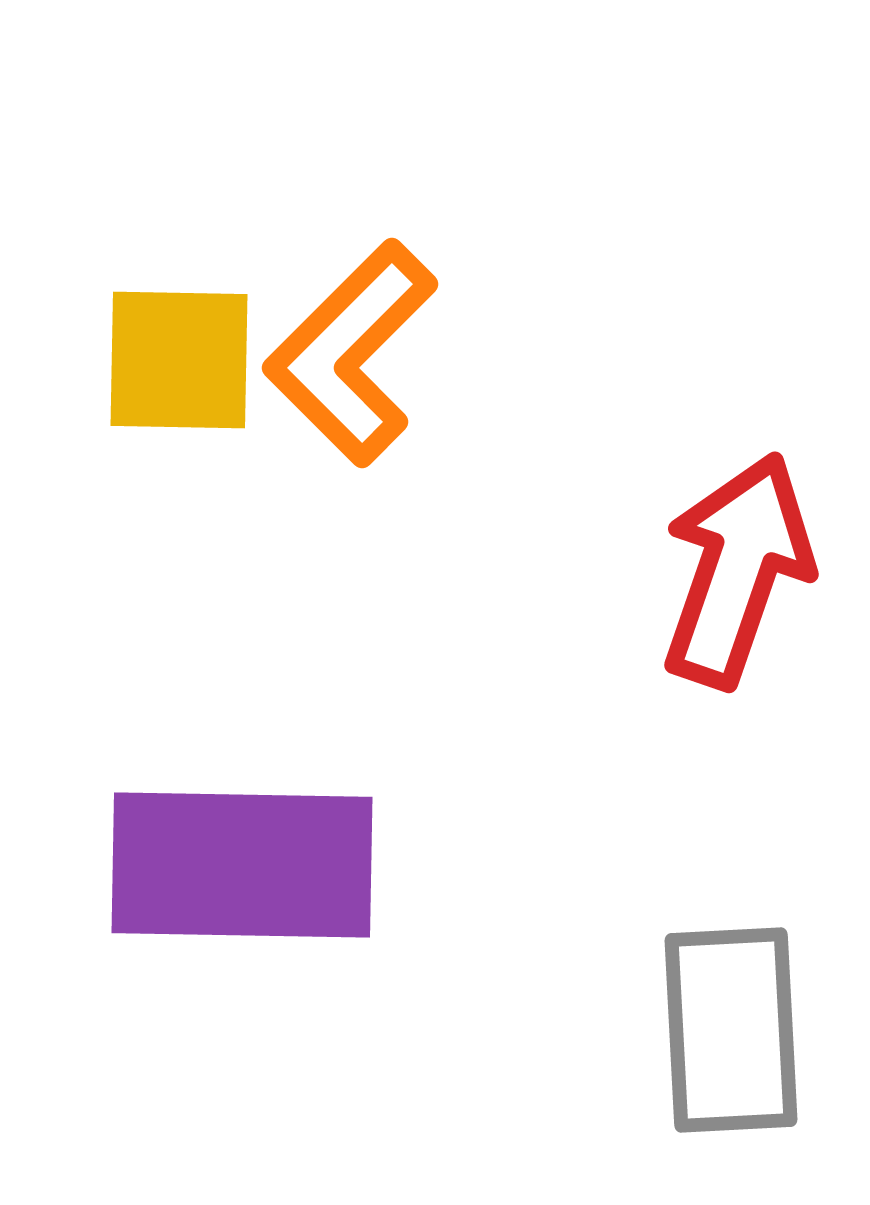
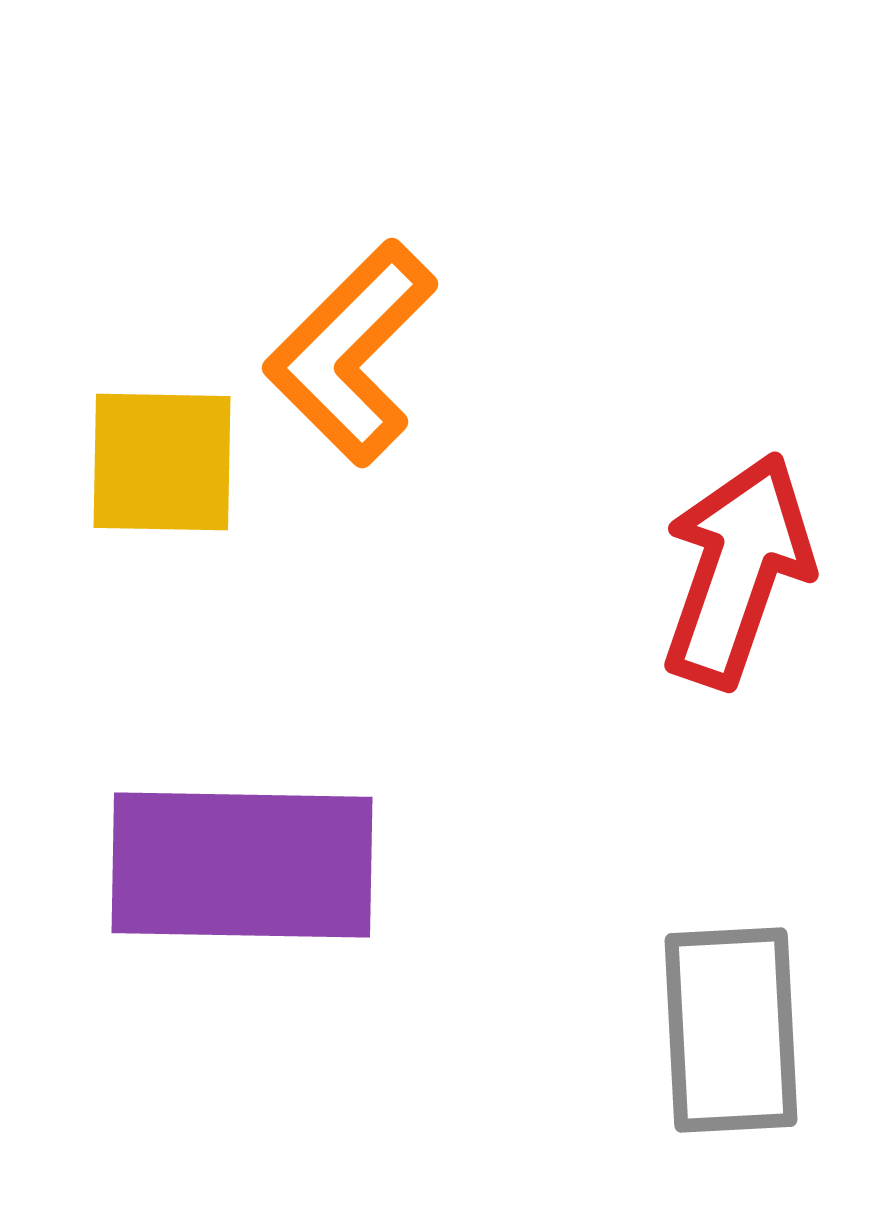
yellow square: moved 17 px left, 102 px down
